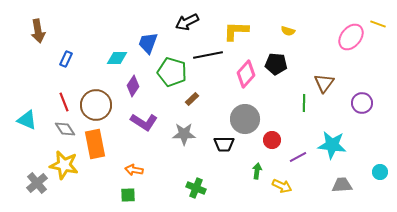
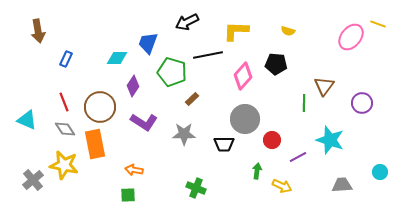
pink diamond: moved 3 px left, 2 px down
brown triangle: moved 3 px down
brown circle: moved 4 px right, 2 px down
cyan star: moved 2 px left, 5 px up; rotated 12 degrees clockwise
gray cross: moved 4 px left, 3 px up
